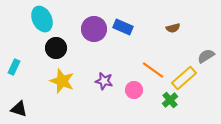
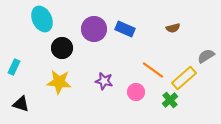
blue rectangle: moved 2 px right, 2 px down
black circle: moved 6 px right
yellow star: moved 3 px left, 1 px down; rotated 15 degrees counterclockwise
pink circle: moved 2 px right, 2 px down
black triangle: moved 2 px right, 5 px up
